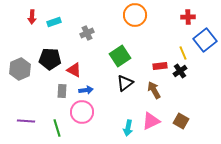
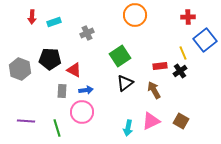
gray hexagon: rotated 15 degrees counterclockwise
